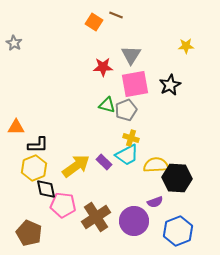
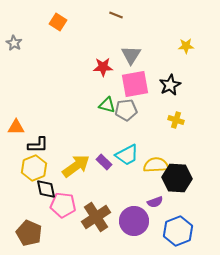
orange square: moved 36 px left
gray pentagon: rotated 15 degrees clockwise
yellow cross: moved 45 px right, 18 px up
